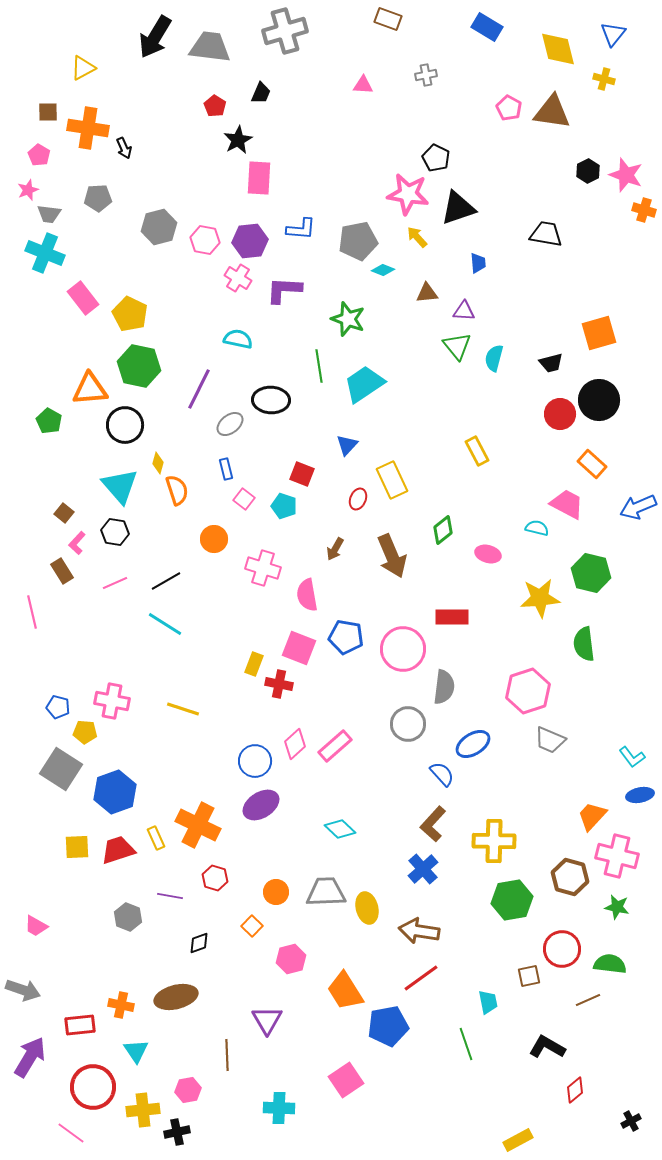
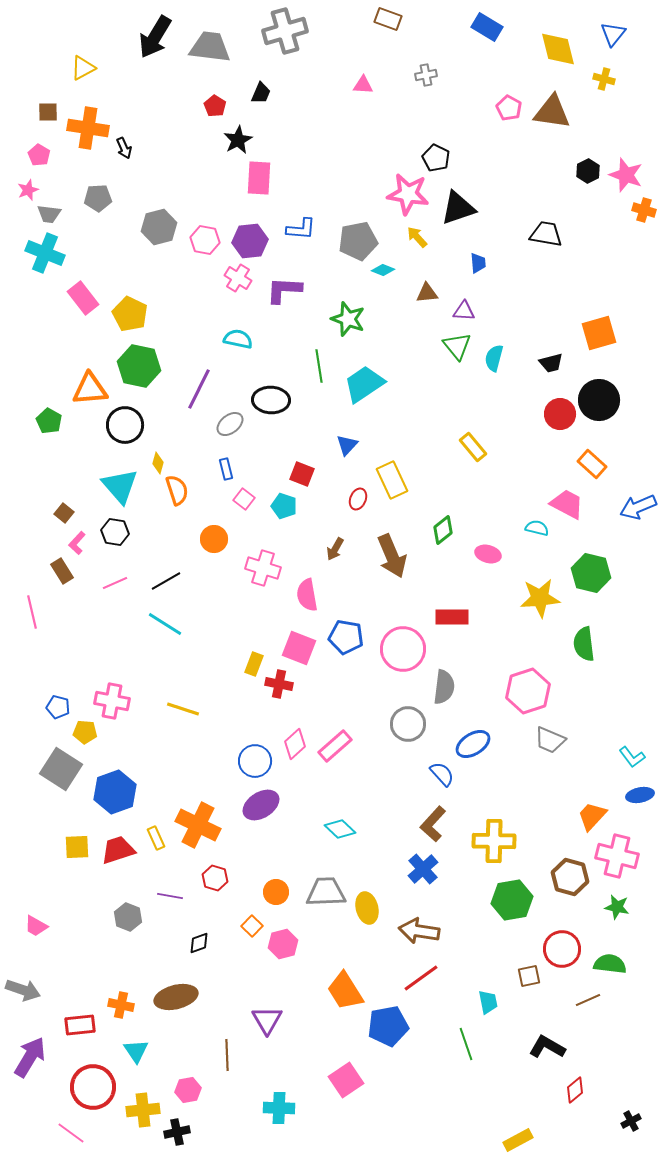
yellow rectangle at (477, 451): moved 4 px left, 4 px up; rotated 12 degrees counterclockwise
pink hexagon at (291, 959): moved 8 px left, 15 px up
